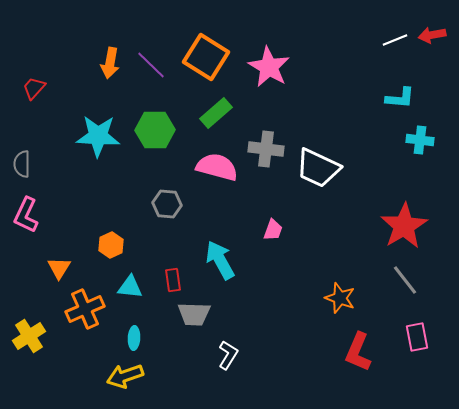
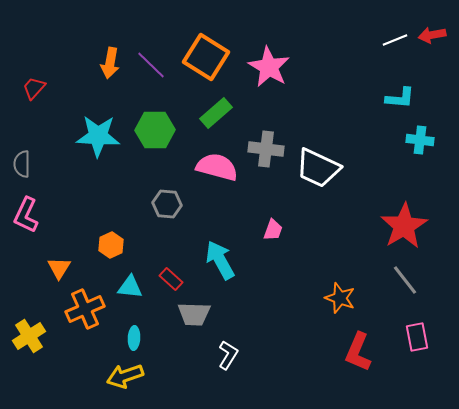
red rectangle: moved 2 px left, 1 px up; rotated 40 degrees counterclockwise
